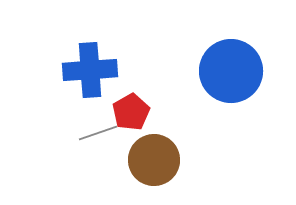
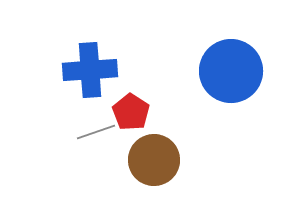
red pentagon: rotated 9 degrees counterclockwise
gray line: moved 2 px left, 1 px up
